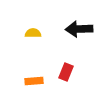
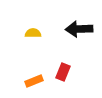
red rectangle: moved 3 px left
orange rectangle: rotated 18 degrees counterclockwise
